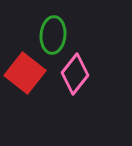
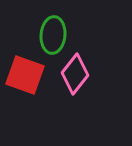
red square: moved 2 px down; rotated 18 degrees counterclockwise
